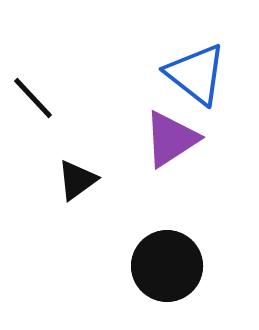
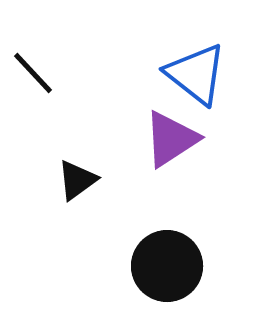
black line: moved 25 px up
